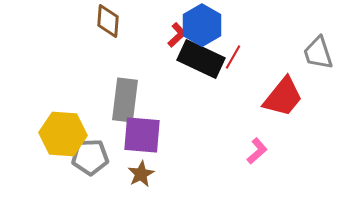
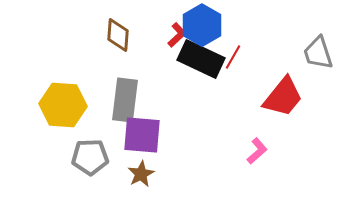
brown diamond: moved 10 px right, 14 px down
yellow hexagon: moved 29 px up
